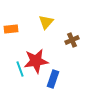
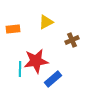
yellow triangle: rotated 21 degrees clockwise
orange rectangle: moved 2 px right
cyan line: rotated 21 degrees clockwise
blue rectangle: rotated 30 degrees clockwise
